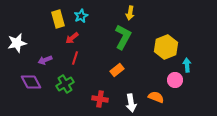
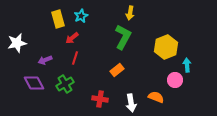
purple diamond: moved 3 px right, 1 px down
